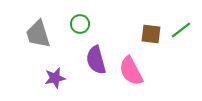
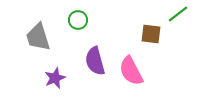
green circle: moved 2 px left, 4 px up
green line: moved 3 px left, 16 px up
gray trapezoid: moved 3 px down
purple semicircle: moved 1 px left, 1 px down
purple star: rotated 10 degrees counterclockwise
